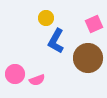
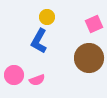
yellow circle: moved 1 px right, 1 px up
blue L-shape: moved 17 px left
brown circle: moved 1 px right
pink circle: moved 1 px left, 1 px down
